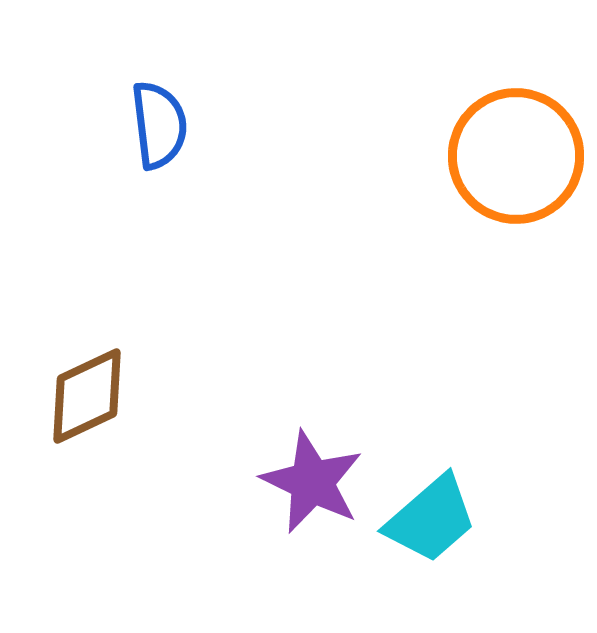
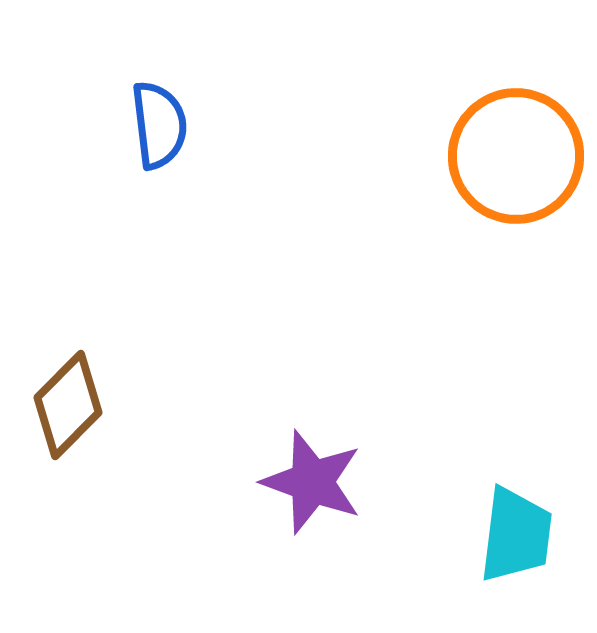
brown diamond: moved 19 px left, 9 px down; rotated 20 degrees counterclockwise
purple star: rotated 6 degrees counterclockwise
cyan trapezoid: moved 85 px right, 16 px down; rotated 42 degrees counterclockwise
